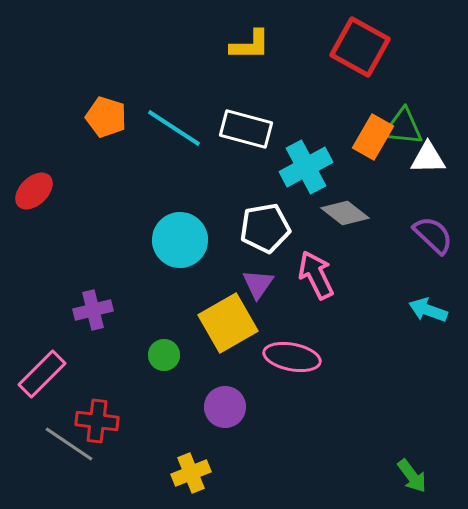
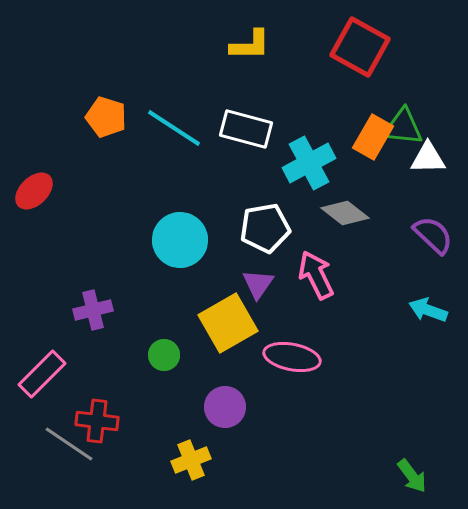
cyan cross: moved 3 px right, 4 px up
yellow cross: moved 13 px up
